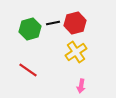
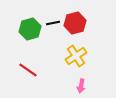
yellow cross: moved 4 px down
